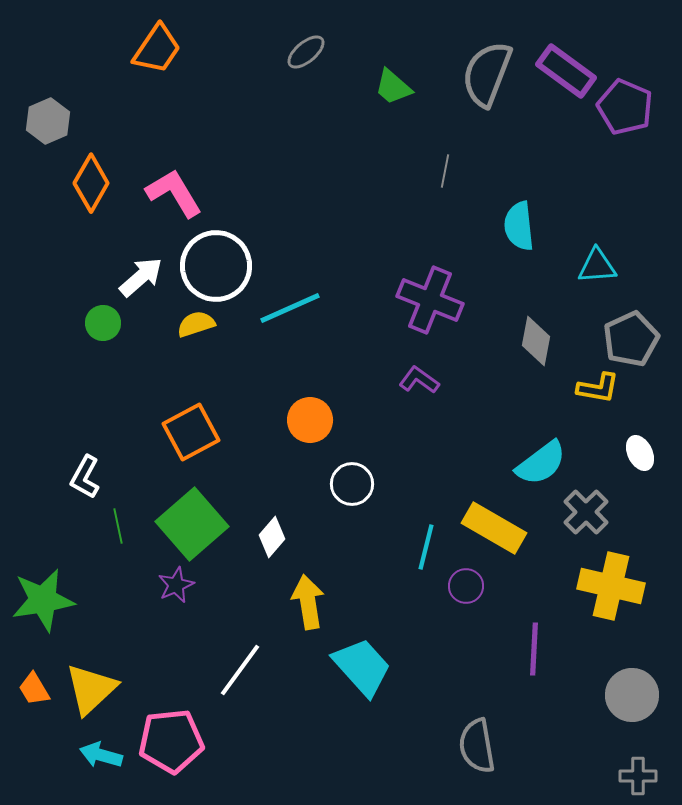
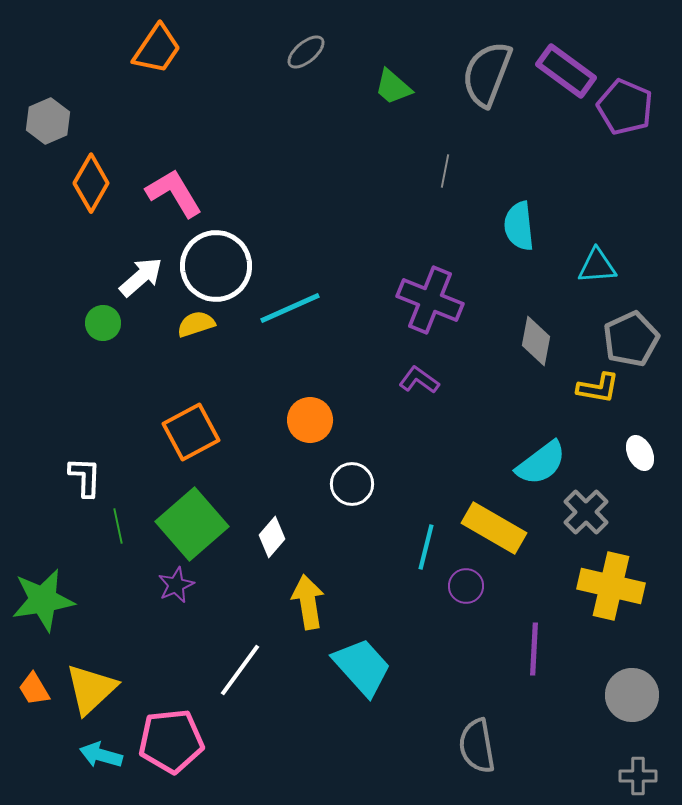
white L-shape at (85, 477): rotated 153 degrees clockwise
